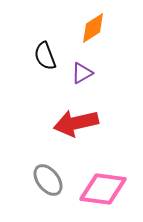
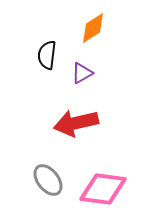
black semicircle: moved 2 px right, 1 px up; rotated 28 degrees clockwise
